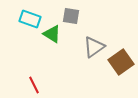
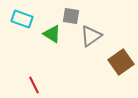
cyan rectangle: moved 8 px left
gray triangle: moved 3 px left, 11 px up
